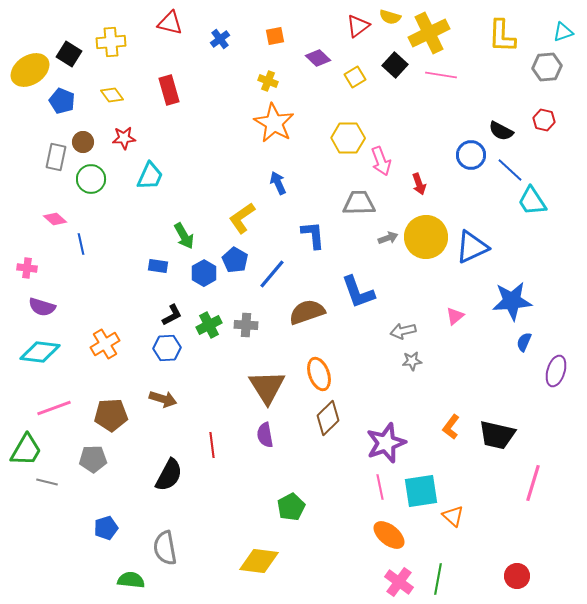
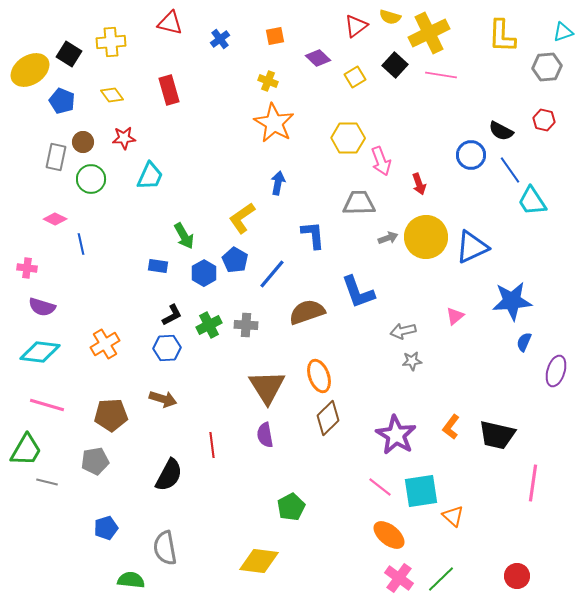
red triangle at (358, 26): moved 2 px left
blue line at (510, 170): rotated 12 degrees clockwise
blue arrow at (278, 183): rotated 35 degrees clockwise
pink diamond at (55, 219): rotated 15 degrees counterclockwise
orange ellipse at (319, 374): moved 2 px down
pink line at (54, 408): moved 7 px left, 3 px up; rotated 36 degrees clockwise
purple star at (386, 443): moved 10 px right, 8 px up; rotated 21 degrees counterclockwise
gray pentagon at (93, 459): moved 2 px right, 2 px down; rotated 8 degrees counterclockwise
pink line at (533, 483): rotated 9 degrees counterclockwise
pink line at (380, 487): rotated 40 degrees counterclockwise
green line at (438, 579): moved 3 px right; rotated 36 degrees clockwise
pink cross at (399, 582): moved 4 px up
